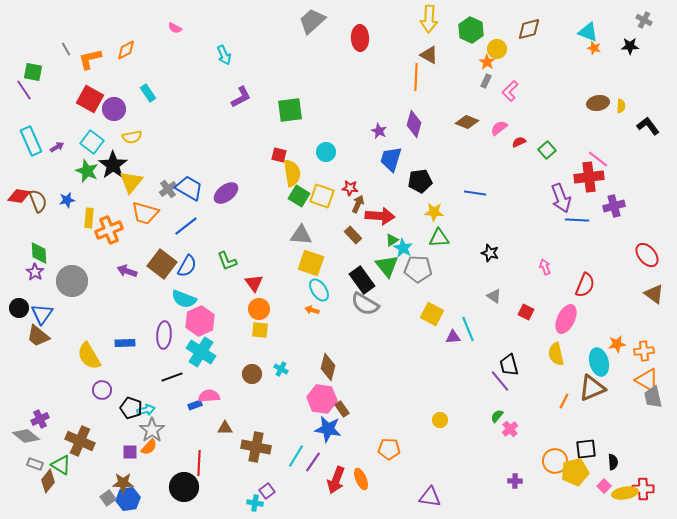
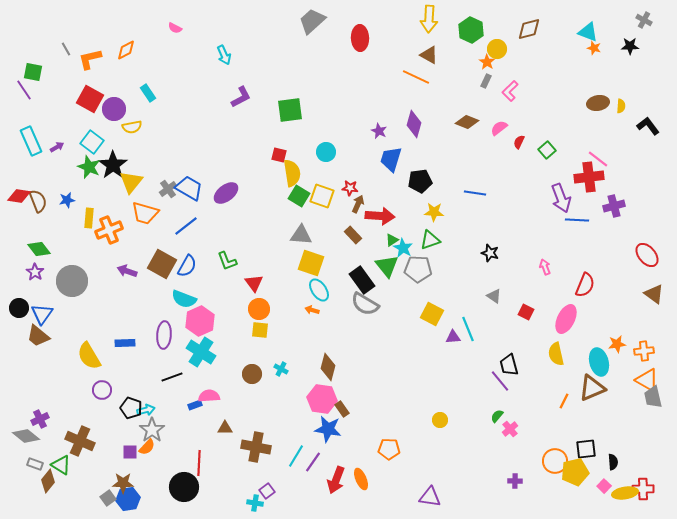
orange line at (416, 77): rotated 68 degrees counterclockwise
yellow semicircle at (132, 137): moved 10 px up
red semicircle at (519, 142): rotated 40 degrees counterclockwise
green star at (87, 171): moved 2 px right, 4 px up
green triangle at (439, 238): moved 9 px left, 2 px down; rotated 15 degrees counterclockwise
green diamond at (39, 253): moved 4 px up; rotated 35 degrees counterclockwise
brown square at (162, 264): rotated 8 degrees counterclockwise
orange semicircle at (149, 447): moved 2 px left
